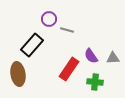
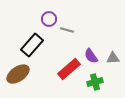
red rectangle: rotated 15 degrees clockwise
brown ellipse: rotated 65 degrees clockwise
green cross: rotated 21 degrees counterclockwise
